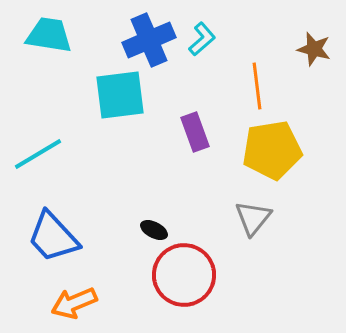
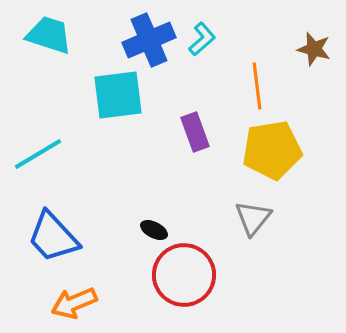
cyan trapezoid: rotated 9 degrees clockwise
cyan square: moved 2 px left
